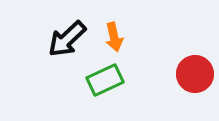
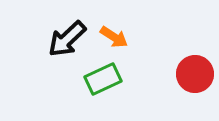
orange arrow: rotated 44 degrees counterclockwise
green rectangle: moved 2 px left, 1 px up
